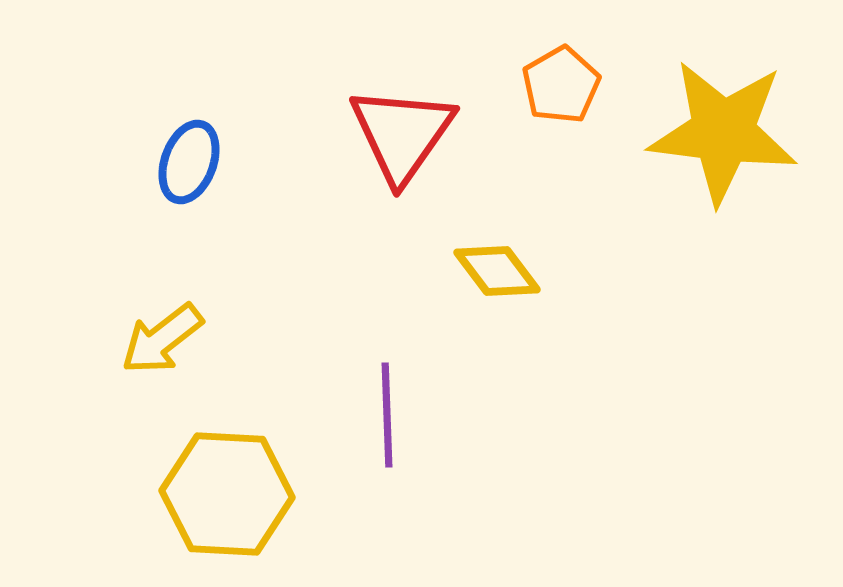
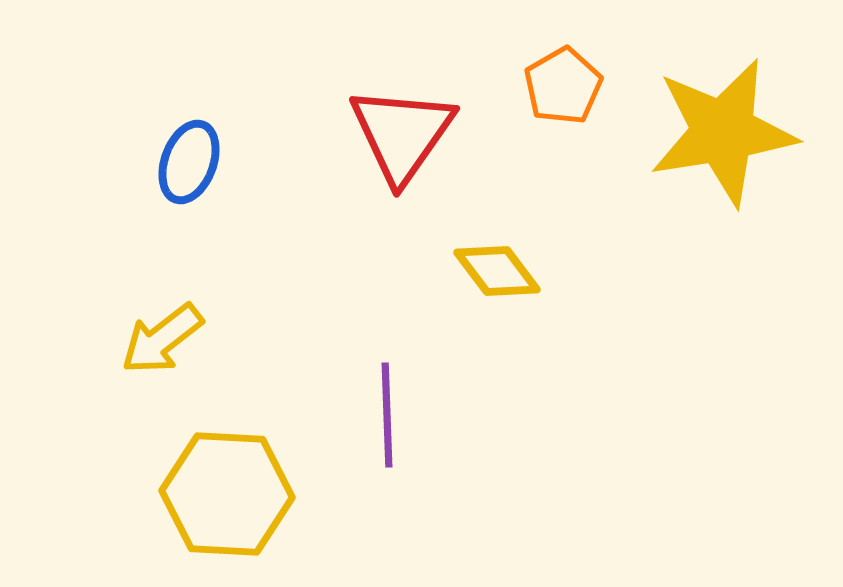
orange pentagon: moved 2 px right, 1 px down
yellow star: rotated 16 degrees counterclockwise
